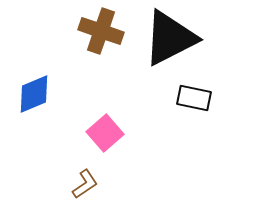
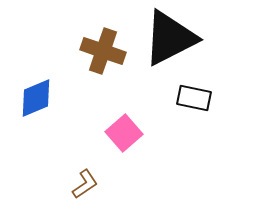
brown cross: moved 2 px right, 20 px down
blue diamond: moved 2 px right, 4 px down
pink square: moved 19 px right
